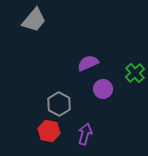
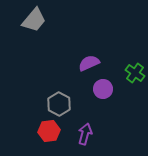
purple semicircle: moved 1 px right
green cross: rotated 12 degrees counterclockwise
red hexagon: rotated 20 degrees counterclockwise
